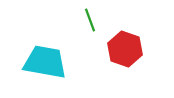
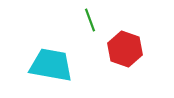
cyan trapezoid: moved 6 px right, 3 px down
